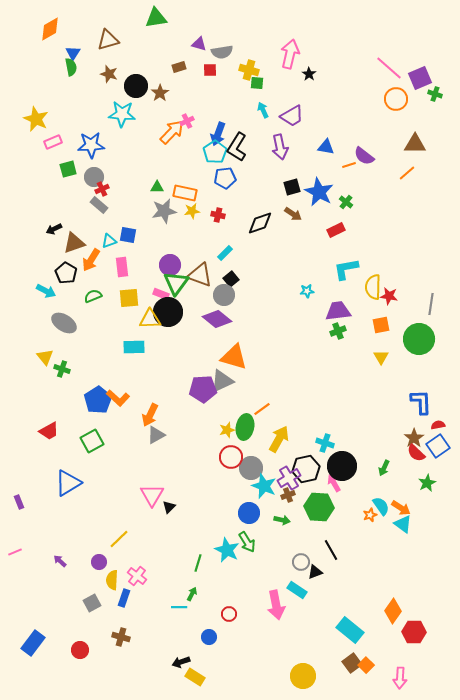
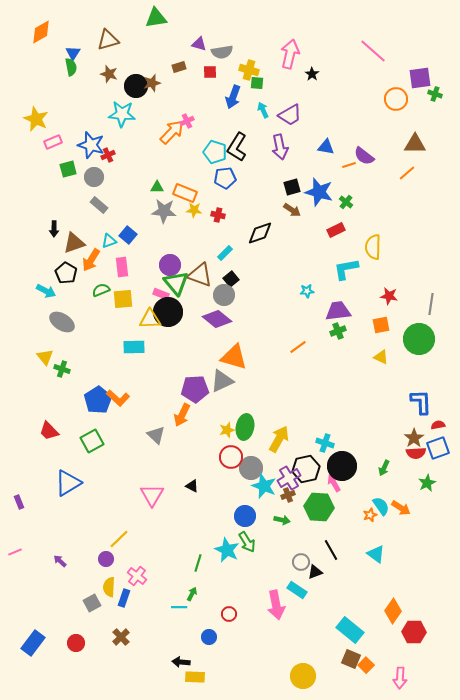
orange diamond at (50, 29): moved 9 px left, 3 px down
pink line at (389, 68): moved 16 px left, 17 px up
red square at (210, 70): moved 2 px down
black star at (309, 74): moved 3 px right
purple square at (420, 78): rotated 15 degrees clockwise
brown star at (160, 93): moved 8 px left, 10 px up; rotated 18 degrees clockwise
purple trapezoid at (292, 116): moved 2 px left, 1 px up
blue arrow at (218, 134): moved 15 px right, 37 px up
blue star at (91, 145): rotated 20 degrees clockwise
cyan pentagon at (215, 152): rotated 20 degrees counterclockwise
red cross at (102, 189): moved 6 px right, 34 px up
blue star at (319, 192): rotated 12 degrees counterclockwise
orange rectangle at (185, 193): rotated 10 degrees clockwise
gray star at (164, 211): rotated 15 degrees clockwise
yellow star at (192, 211): moved 2 px right, 1 px up; rotated 14 degrees clockwise
brown arrow at (293, 214): moved 1 px left, 4 px up
black diamond at (260, 223): moved 10 px down
black arrow at (54, 229): rotated 63 degrees counterclockwise
blue square at (128, 235): rotated 30 degrees clockwise
green triangle at (176, 283): rotated 16 degrees counterclockwise
yellow semicircle at (373, 287): moved 40 px up
green semicircle at (93, 296): moved 8 px right, 6 px up
yellow square at (129, 298): moved 6 px left, 1 px down
gray ellipse at (64, 323): moved 2 px left, 1 px up
yellow triangle at (381, 357): rotated 35 degrees counterclockwise
purple pentagon at (203, 389): moved 8 px left
orange line at (262, 409): moved 36 px right, 62 px up
orange arrow at (150, 415): moved 32 px right
red trapezoid at (49, 431): rotated 75 degrees clockwise
gray triangle at (156, 435): rotated 48 degrees counterclockwise
blue square at (438, 446): moved 2 px down; rotated 15 degrees clockwise
red semicircle at (416, 453): rotated 48 degrees counterclockwise
black triangle at (169, 507): moved 23 px right, 21 px up; rotated 48 degrees counterclockwise
blue circle at (249, 513): moved 4 px left, 3 px down
cyan triangle at (403, 524): moved 27 px left, 30 px down
purple circle at (99, 562): moved 7 px right, 3 px up
yellow semicircle at (112, 580): moved 3 px left, 7 px down
brown cross at (121, 637): rotated 30 degrees clockwise
red circle at (80, 650): moved 4 px left, 7 px up
black arrow at (181, 662): rotated 24 degrees clockwise
brown square at (352, 663): moved 1 px left, 4 px up; rotated 30 degrees counterclockwise
yellow rectangle at (195, 677): rotated 30 degrees counterclockwise
